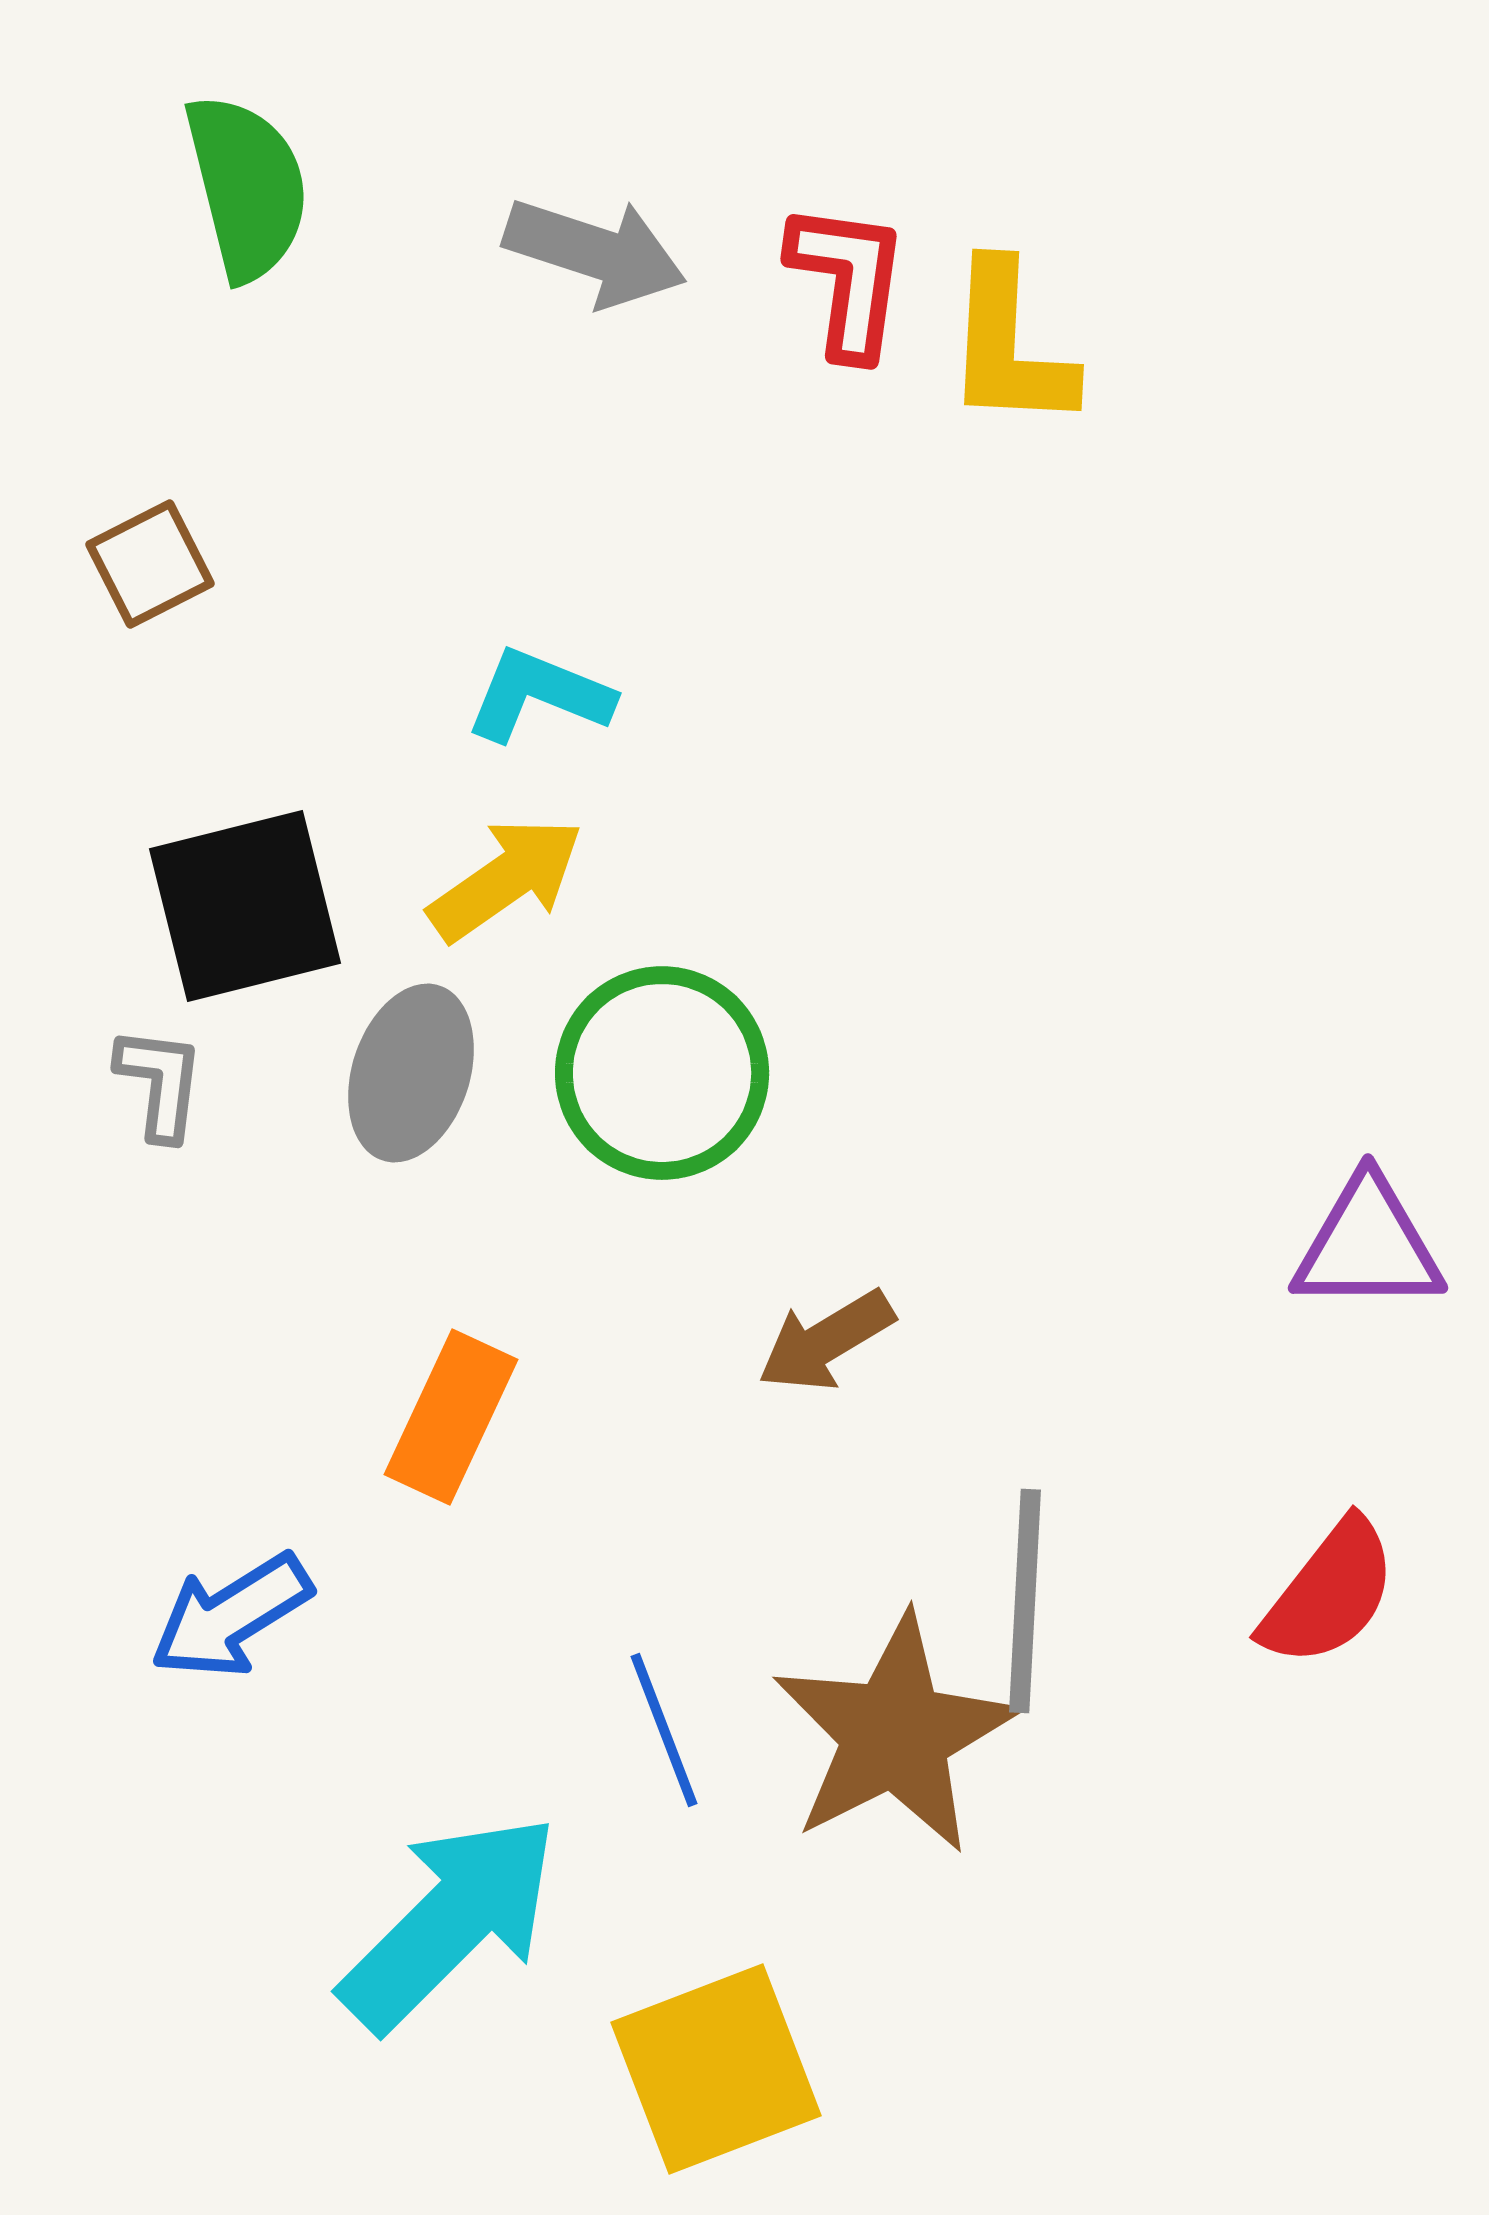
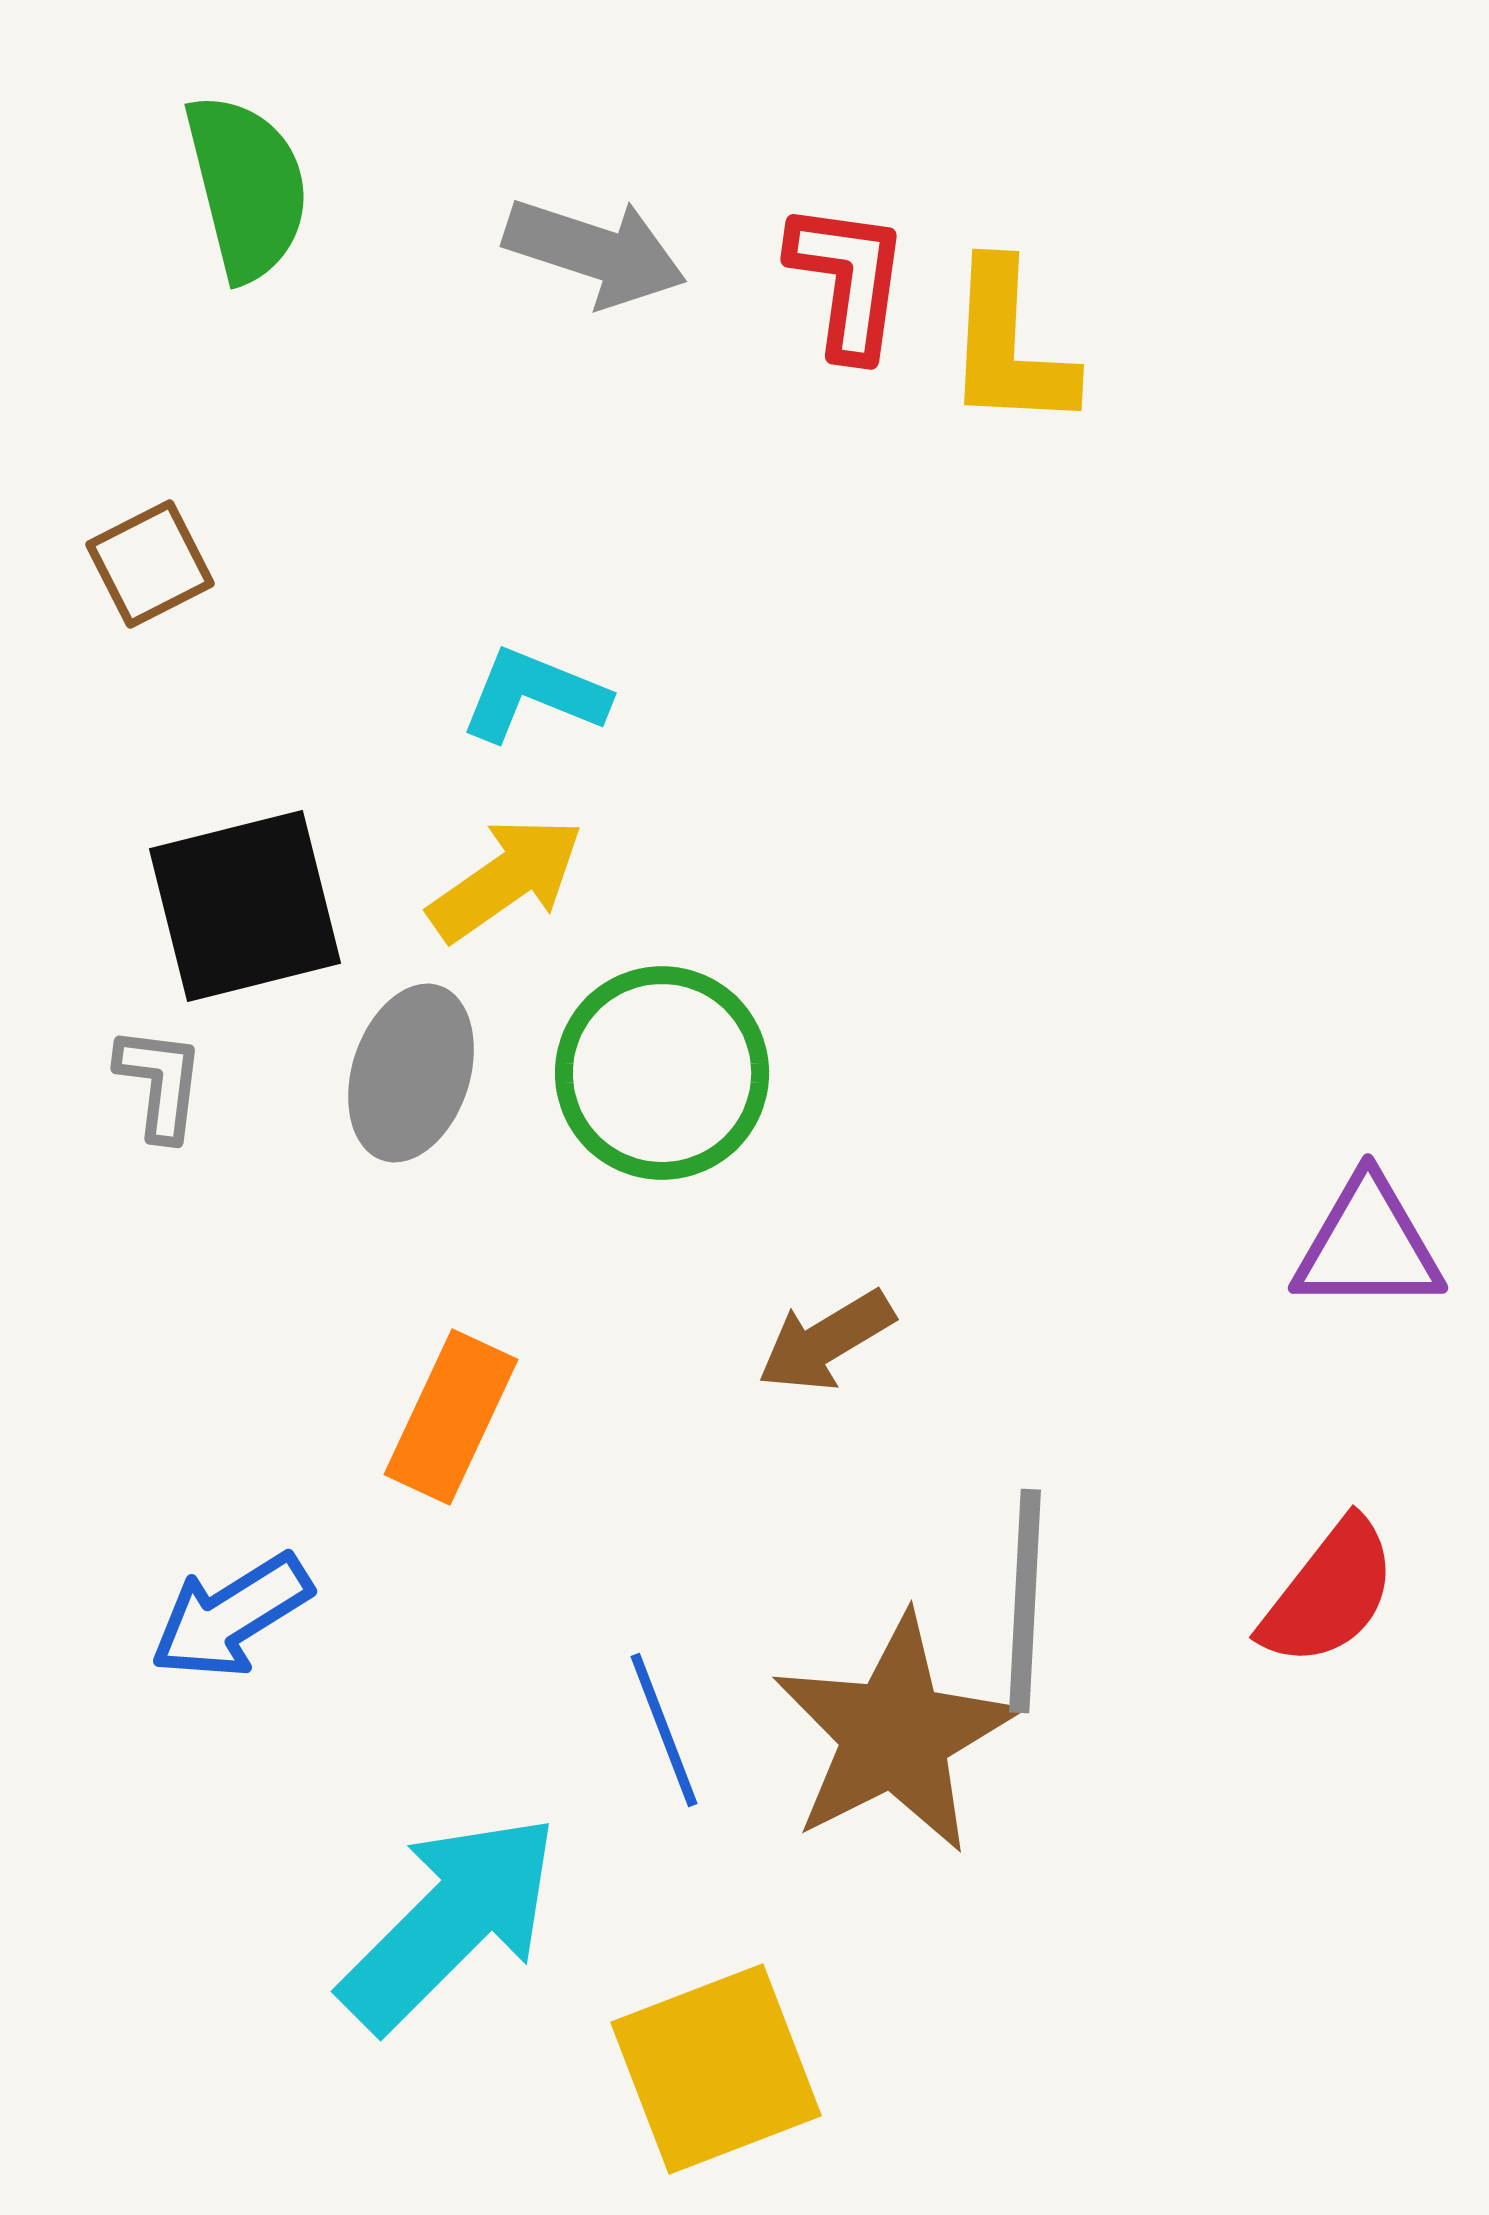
cyan L-shape: moved 5 px left
